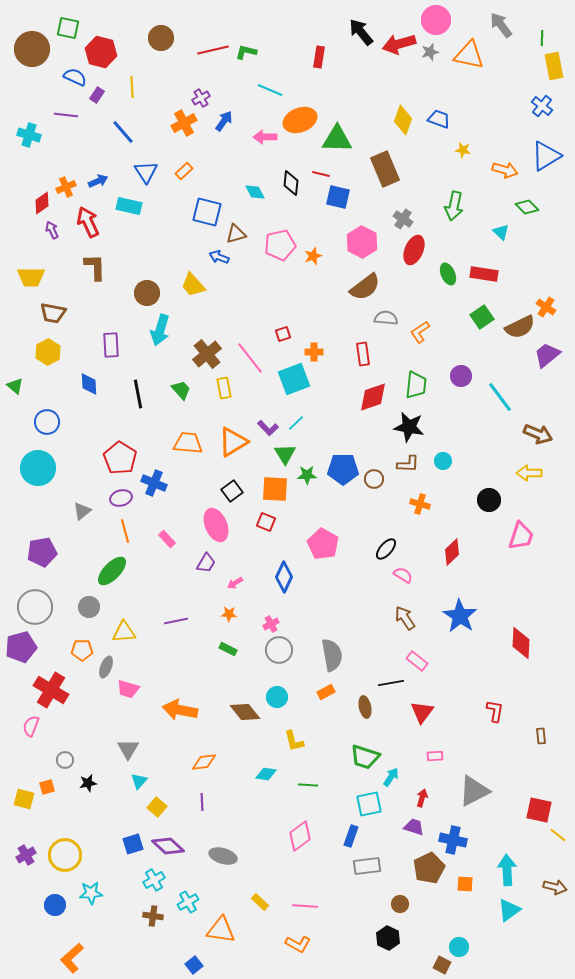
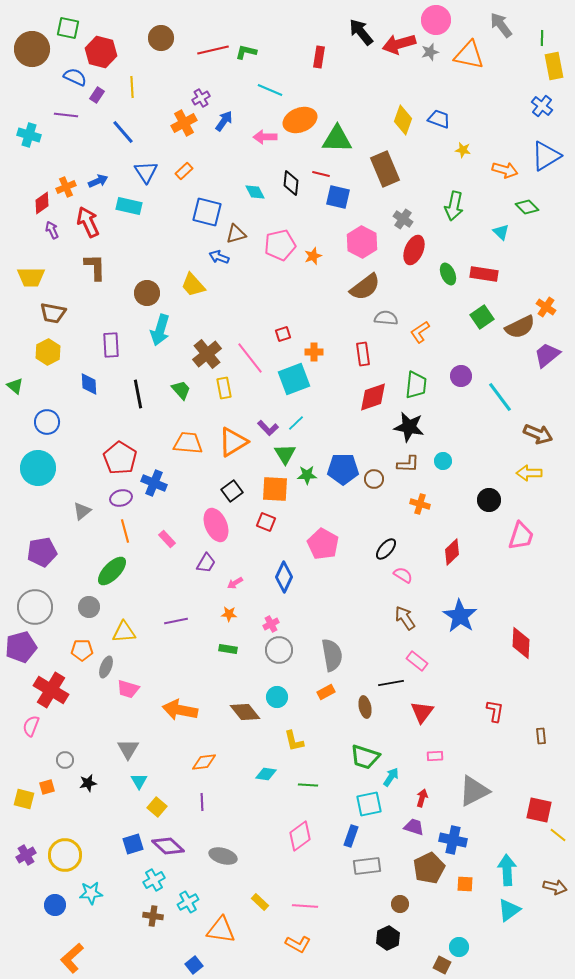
green rectangle at (228, 649): rotated 18 degrees counterclockwise
cyan triangle at (139, 781): rotated 12 degrees counterclockwise
black hexagon at (388, 938): rotated 10 degrees clockwise
